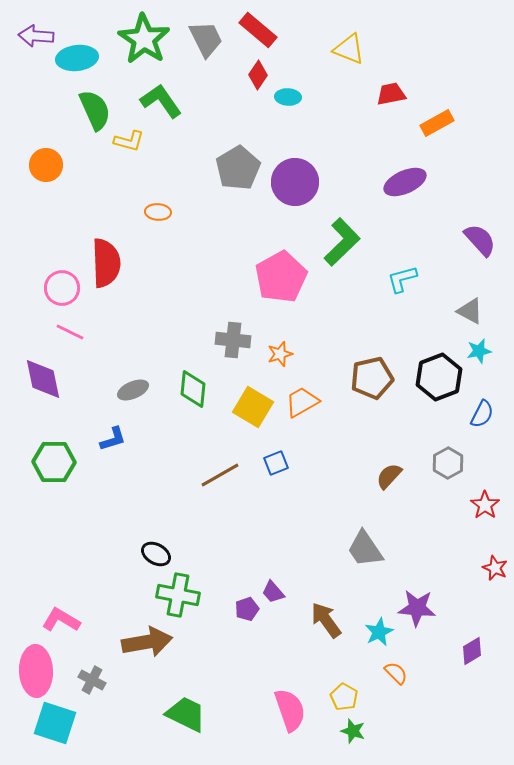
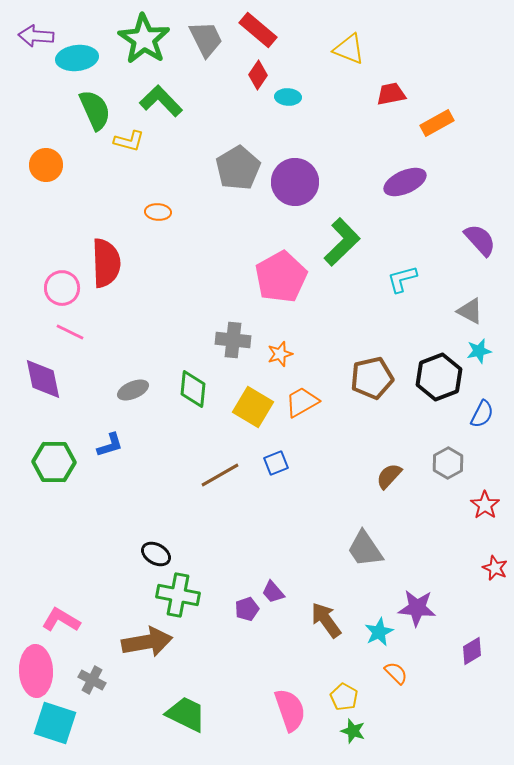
green L-shape at (161, 101): rotated 9 degrees counterclockwise
blue L-shape at (113, 439): moved 3 px left, 6 px down
